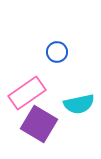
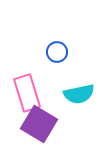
pink rectangle: rotated 72 degrees counterclockwise
cyan semicircle: moved 10 px up
